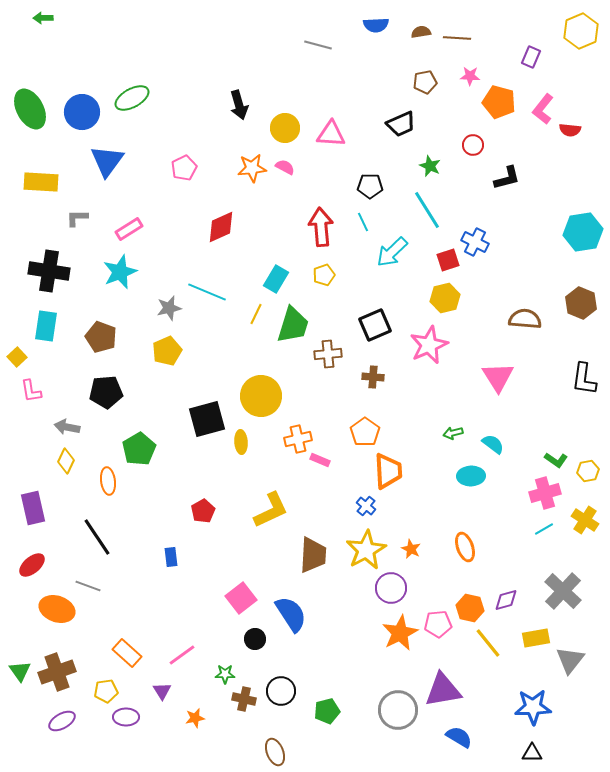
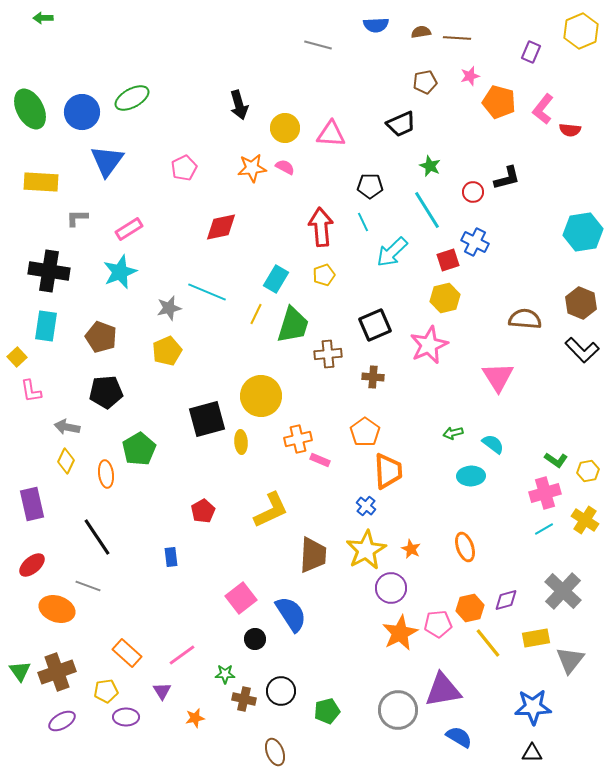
purple rectangle at (531, 57): moved 5 px up
pink star at (470, 76): rotated 18 degrees counterclockwise
red circle at (473, 145): moved 47 px down
red diamond at (221, 227): rotated 12 degrees clockwise
black L-shape at (584, 379): moved 2 px left, 29 px up; rotated 52 degrees counterclockwise
orange ellipse at (108, 481): moved 2 px left, 7 px up
purple rectangle at (33, 508): moved 1 px left, 4 px up
orange hexagon at (470, 608): rotated 24 degrees counterclockwise
